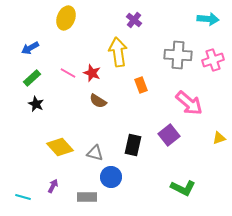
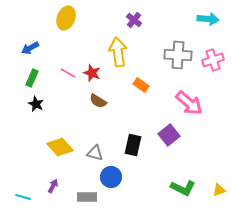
green rectangle: rotated 24 degrees counterclockwise
orange rectangle: rotated 35 degrees counterclockwise
yellow triangle: moved 52 px down
